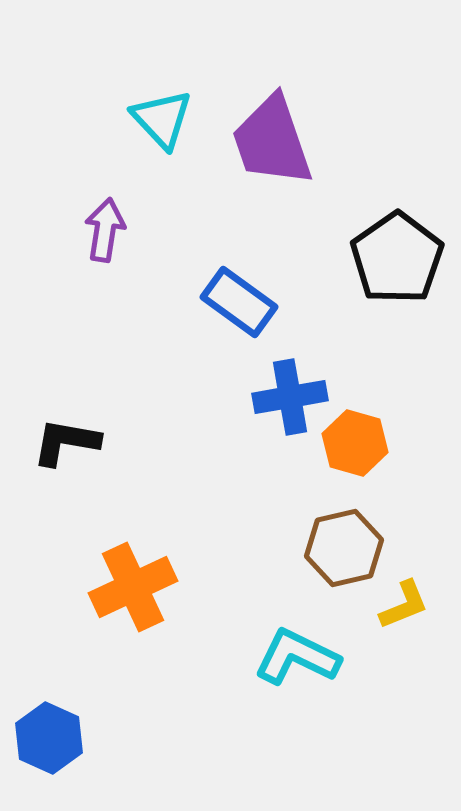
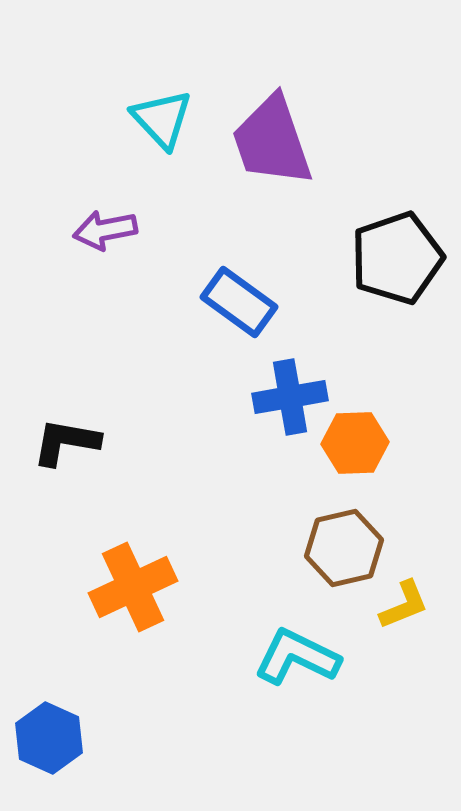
purple arrow: rotated 110 degrees counterclockwise
black pentagon: rotated 16 degrees clockwise
orange hexagon: rotated 18 degrees counterclockwise
